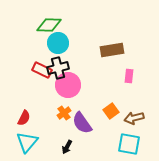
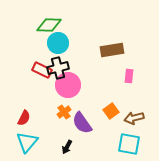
orange cross: moved 1 px up
